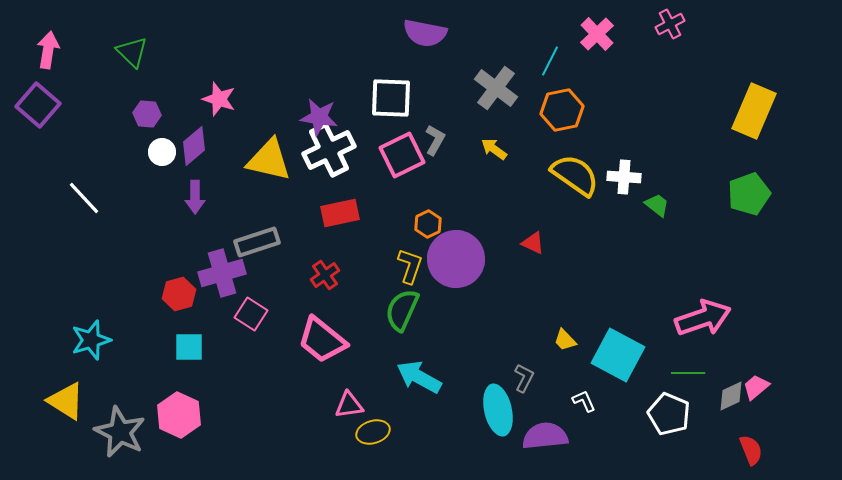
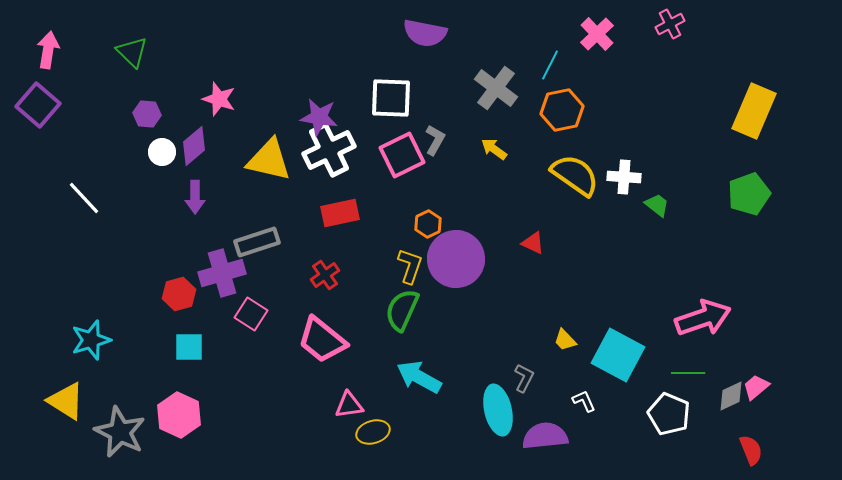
cyan line at (550, 61): moved 4 px down
